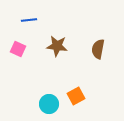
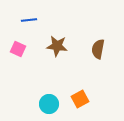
orange square: moved 4 px right, 3 px down
